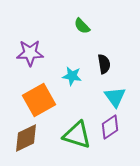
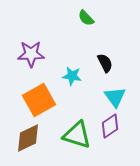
green semicircle: moved 4 px right, 8 px up
purple star: moved 1 px right, 1 px down
black semicircle: moved 1 px right, 1 px up; rotated 18 degrees counterclockwise
purple diamond: moved 1 px up
brown diamond: moved 2 px right
